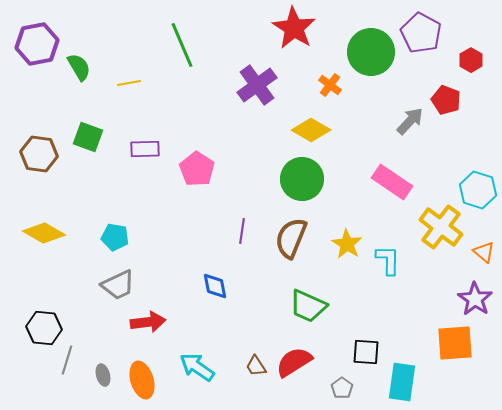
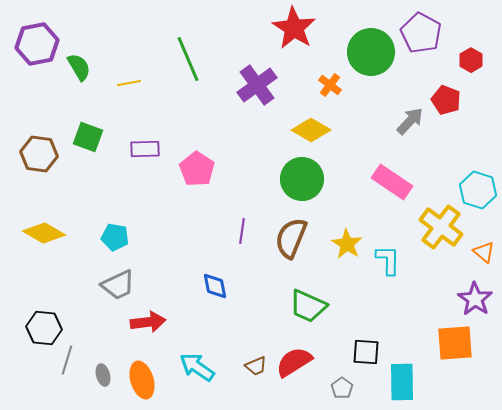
green line at (182, 45): moved 6 px right, 14 px down
brown trapezoid at (256, 366): rotated 80 degrees counterclockwise
cyan rectangle at (402, 382): rotated 9 degrees counterclockwise
